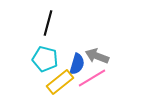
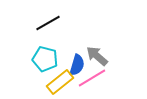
black line: rotated 45 degrees clockwise
gray arrow: rotated 20 degrees clockwise
blue semicircle: moved 1 px down
